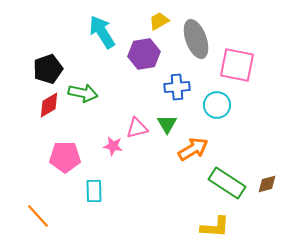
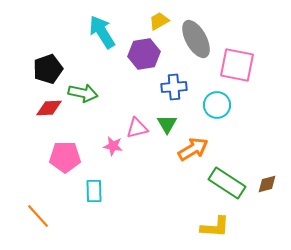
gray ellipse: rotated 9 degrees counterclockwise
blue cross: moved 3 px left
red diamond: moved 3 px down; rotated 28 degrees clockwise
